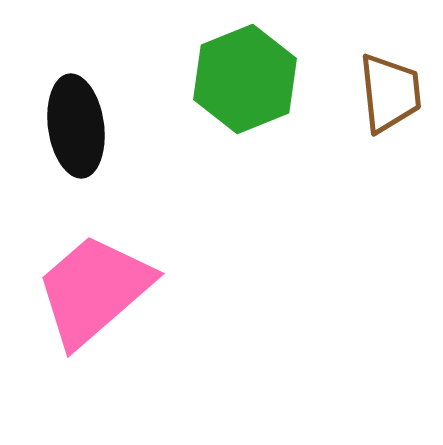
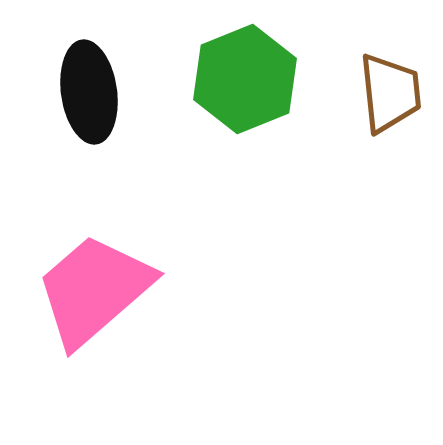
black ellipse: moved 13 px right, 34 px up
